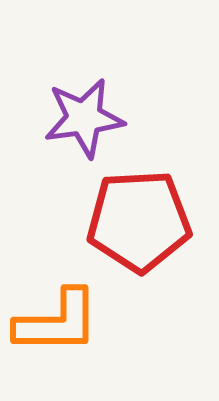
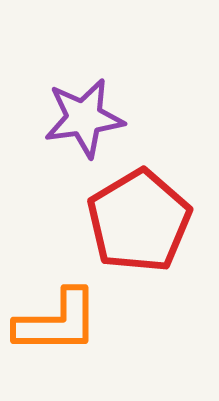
red pentagon: rotated 28 degrees counterclockwise
